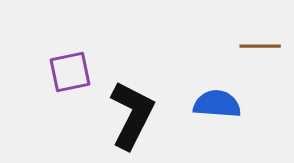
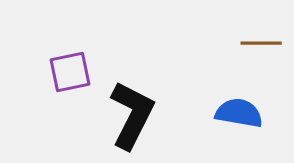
brown line: moved 1 px right, 3 px up
blue semicircle: moved 22 px right, 9 px down; rotated 6 degrees clockwise
